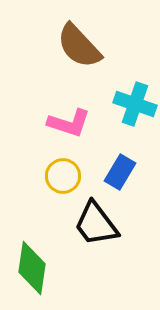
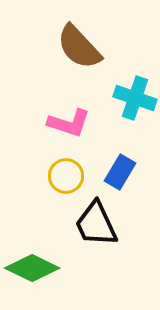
brown semicircle: moved 1 px down
cyan cross: moved 6 px up
yellow circle: moved 3 px right
black trapezoid: rotated 12 degrees clockwise
green diamond: rotated 72 degrees counterclockwise
